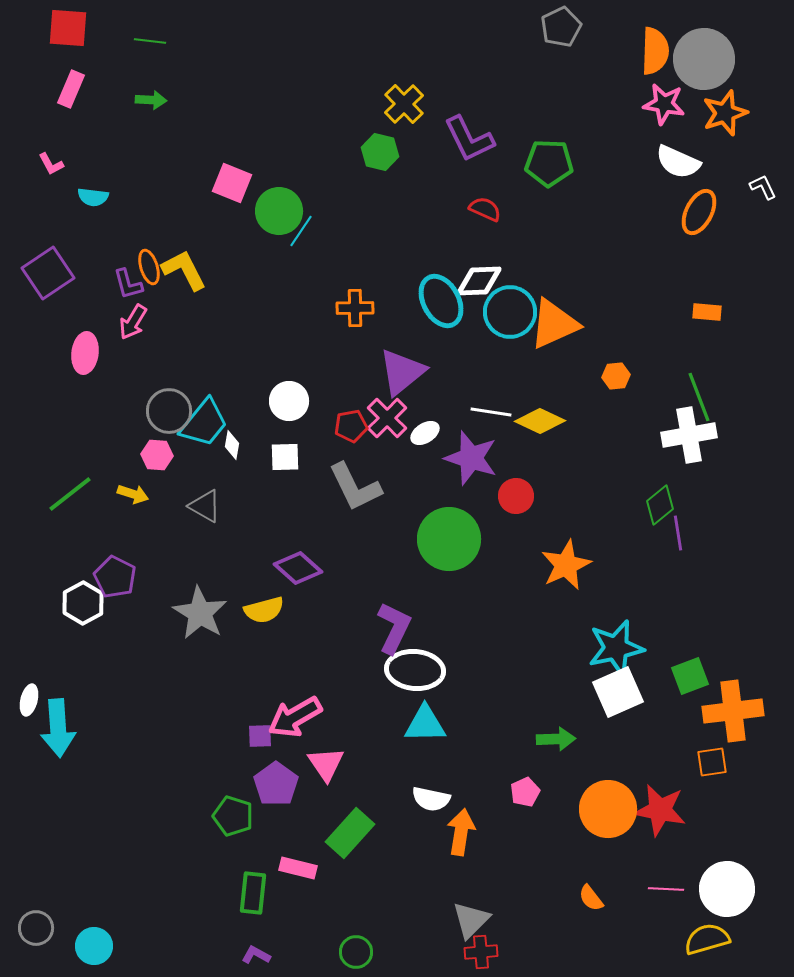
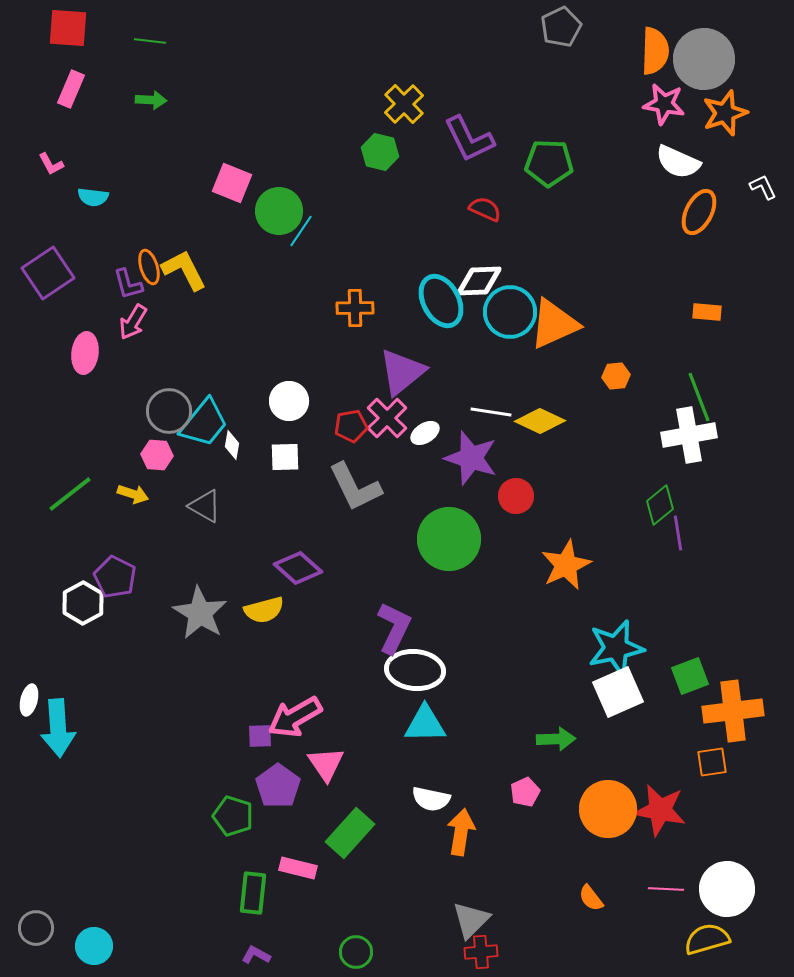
purple pentagon at (276, 784): moved 2 px right, 2 px down
